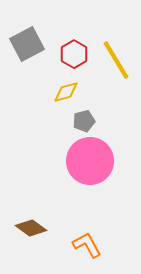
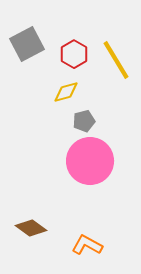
orange L-shape: rotated 32 degrees counterclockwise
